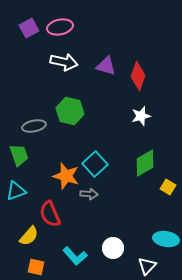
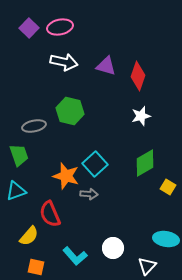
purple square: rotated 18 degrees counterclockwise
